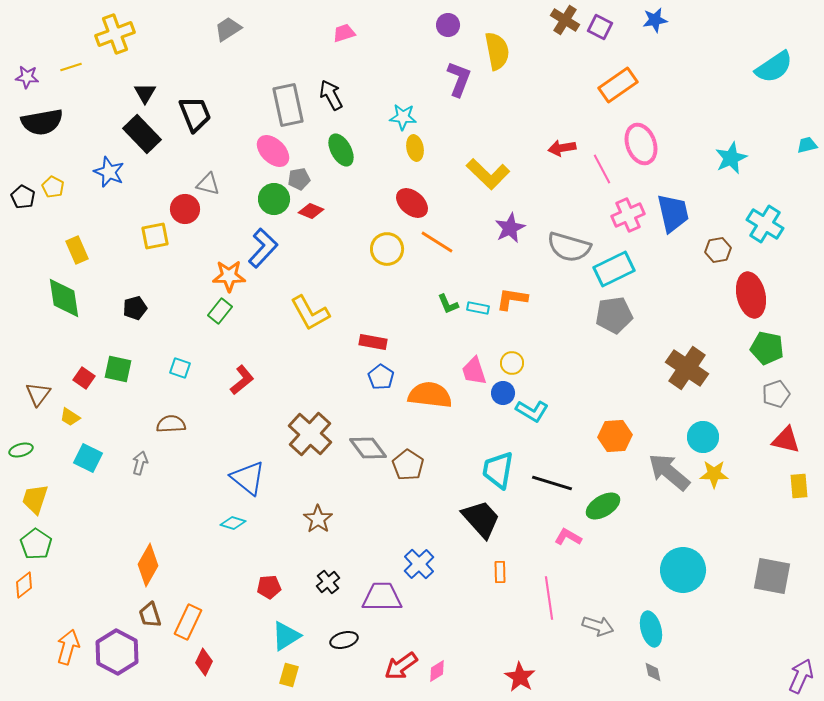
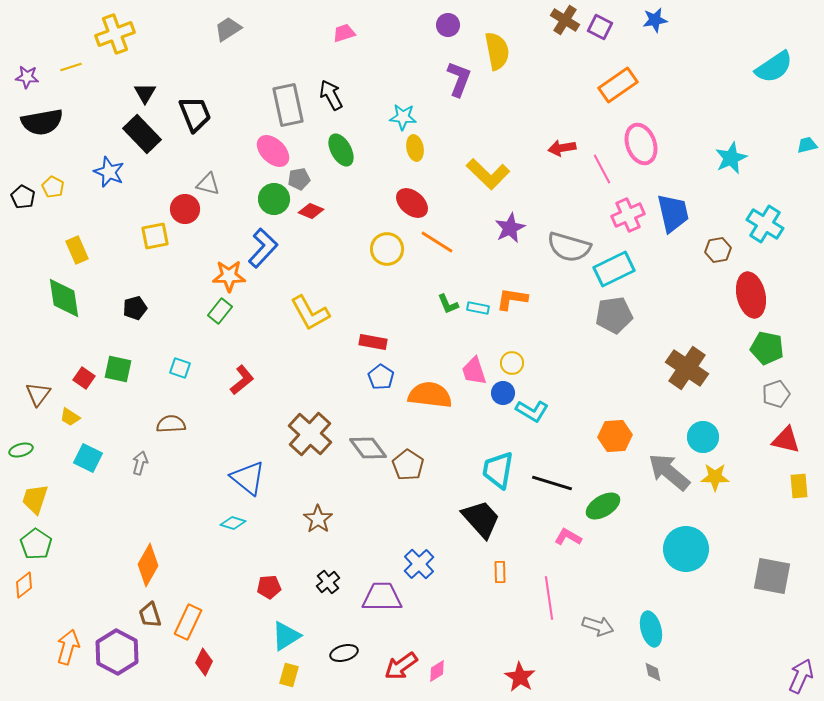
yellow star at (714, 474): moved 1 px right, 3 px down
cyan circle at (683, 570): moved 3 px right, 21 px up
black ellipse at (344, 640): moved 13 px down
